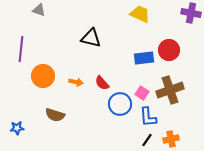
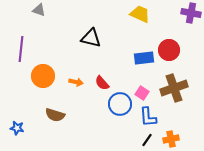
brown cross: moved 4 px right, 2 px up
blue star: rotated 16 degrees clockwise
